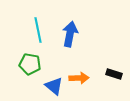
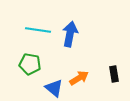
cyan line: rotated 70 degrees counterclockwise
black rectangle: rotated 63 degrees clockwise
orange arrow: rotated 30 degrees counterclockwise
blue triangle: moved 2 px down
